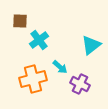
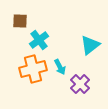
cyan triangle: moved 1 px left
cyan arrow: rotated 21 degrees clockwise
orange cross: moved 10 px up
purple cross: rotated 18 degrees clockwise
